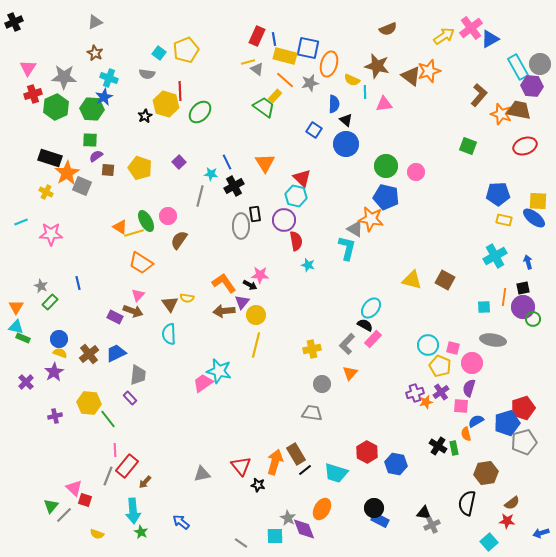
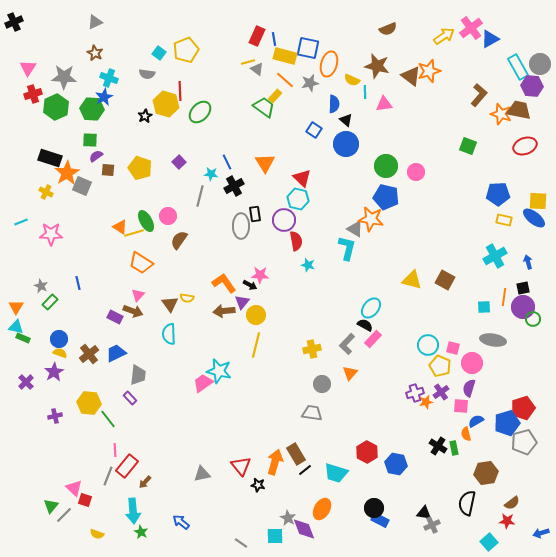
cyan hexagon at (296, 196): moved 2 px right, 3 px down
